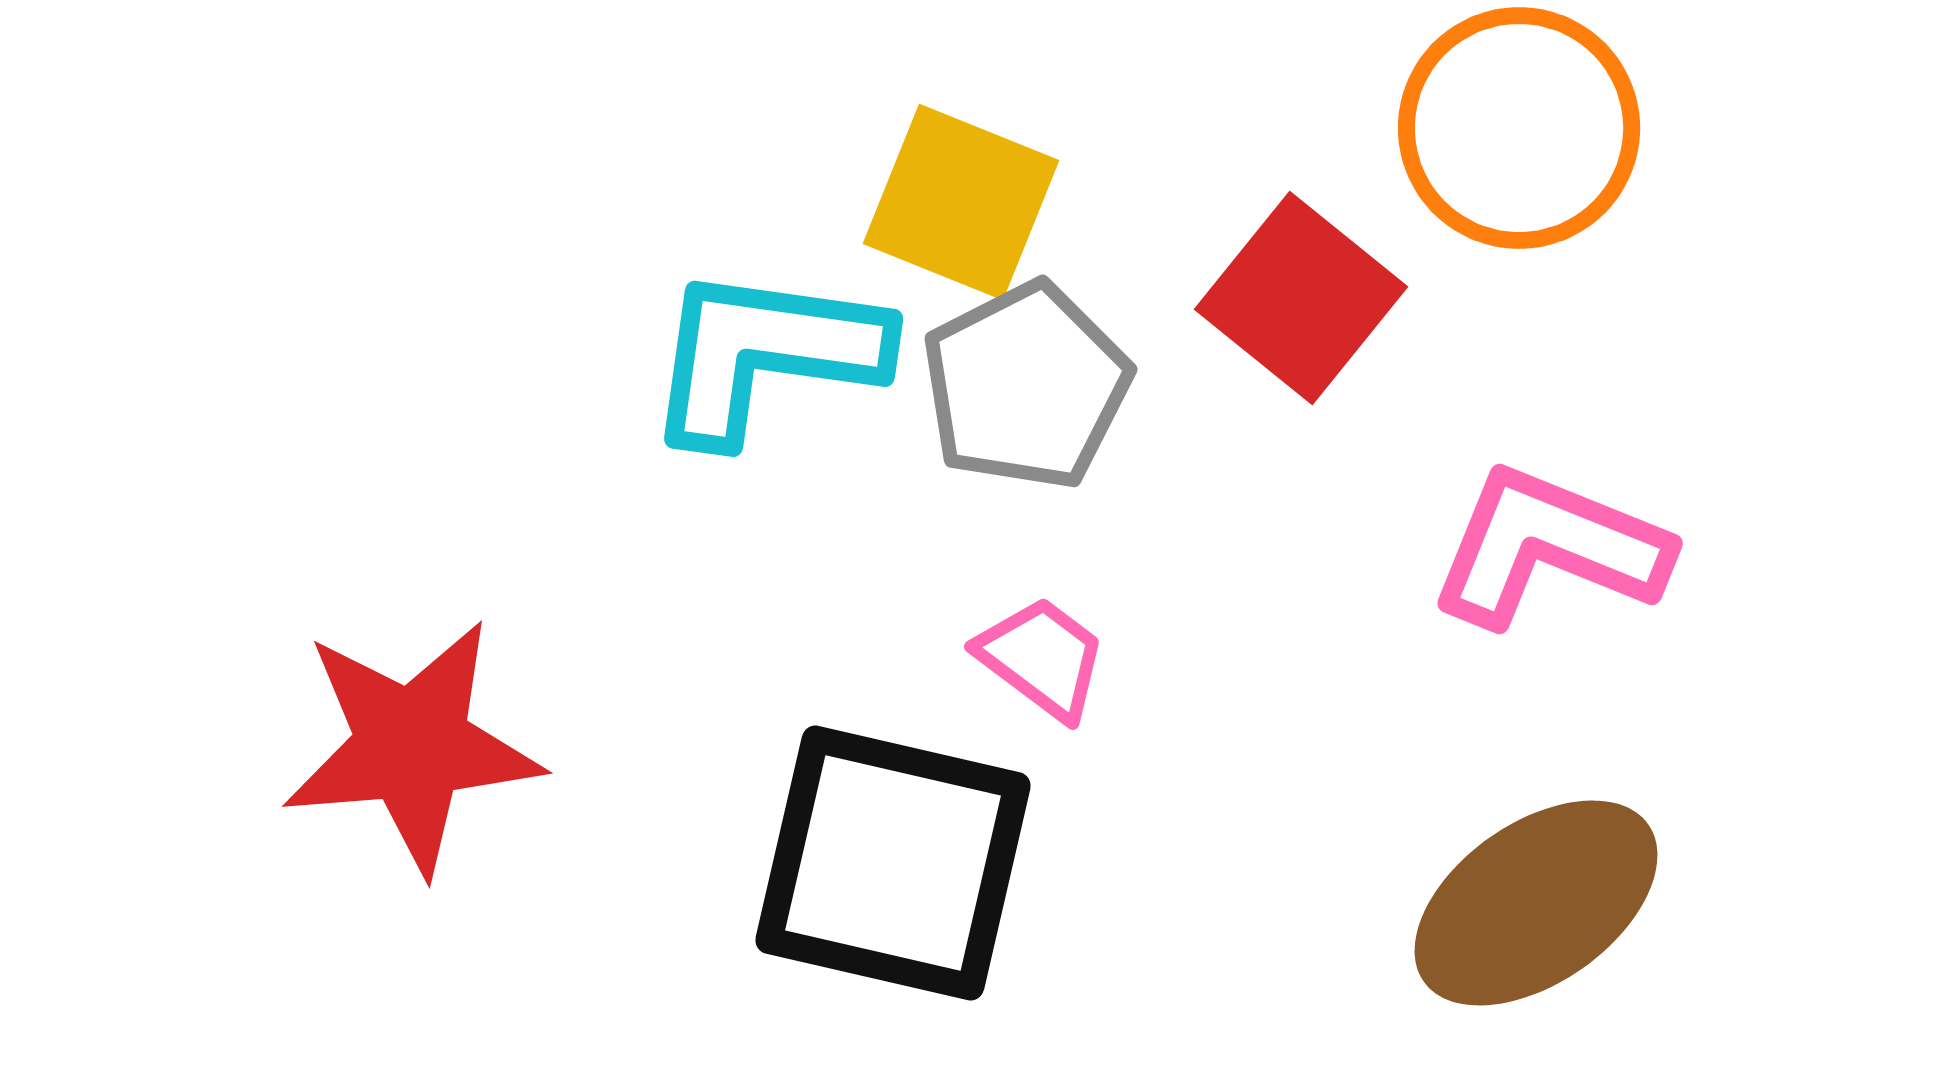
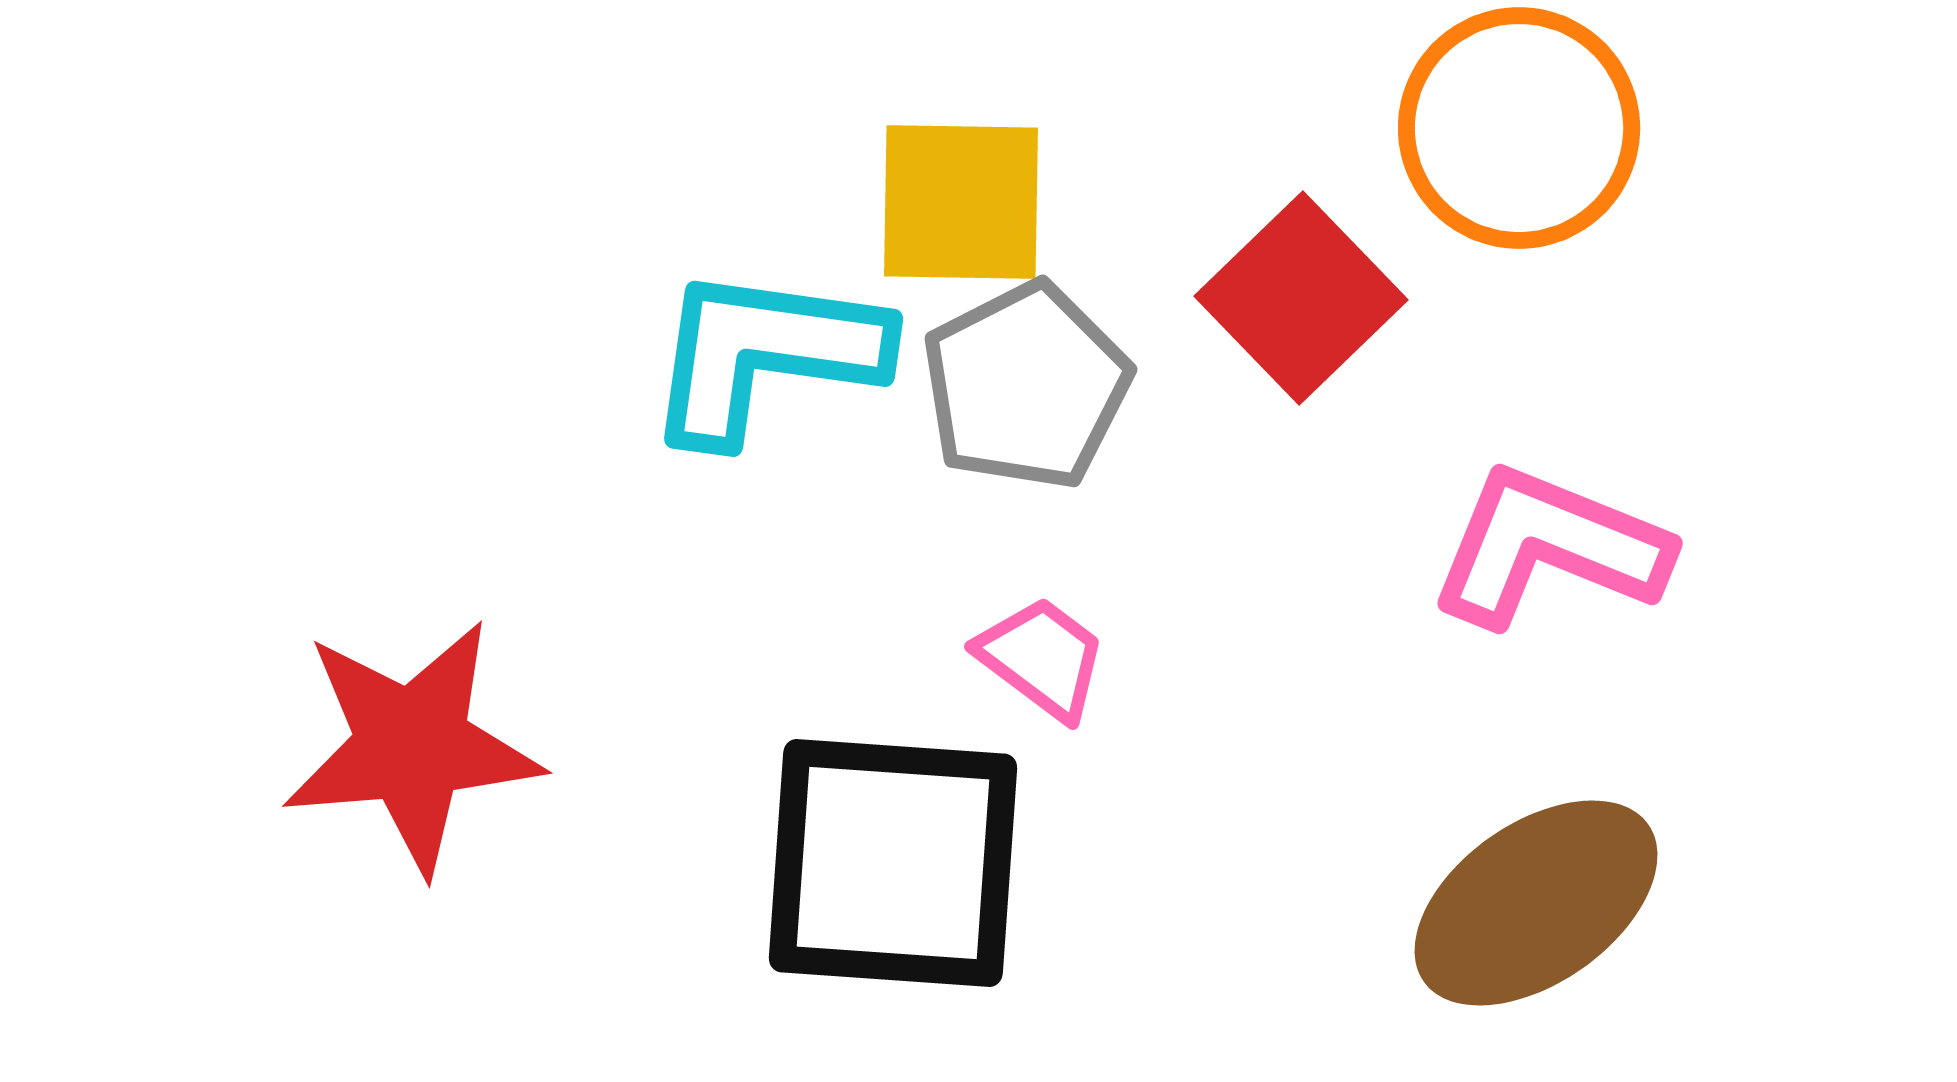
yellow square: rotated 21 degrees counterclockwise
red square: rotated 7 degrees clockwise
black square: rotated 9 degrees counterclockwise
